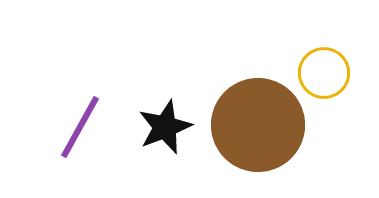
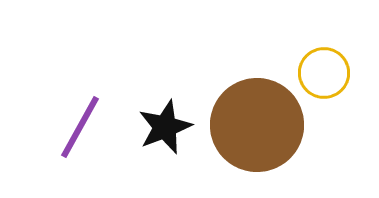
brown circle: moved 1 px left
